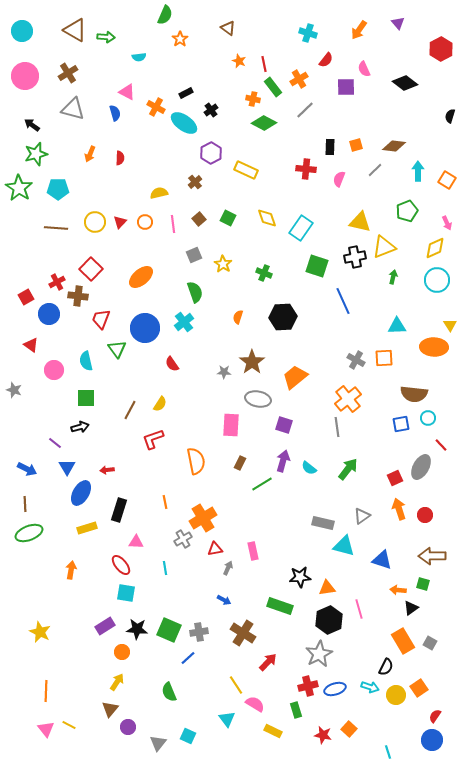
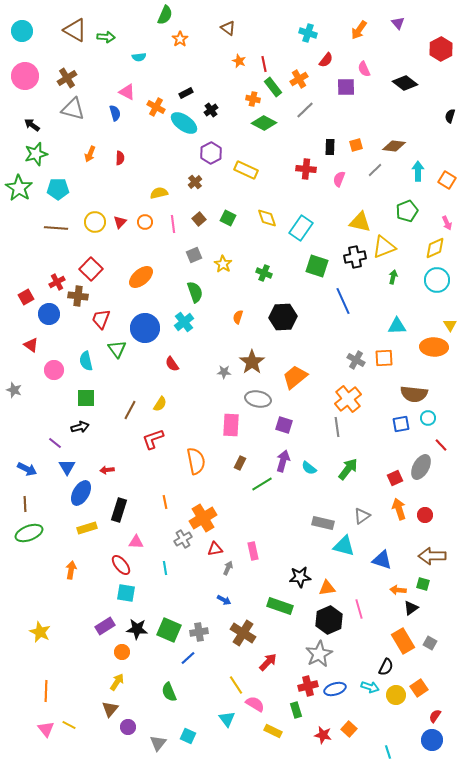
brown cross at (68, 73): moved 1 px left, 5 px down
